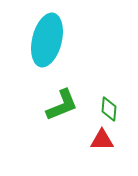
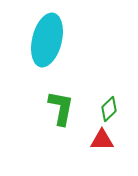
green L-shape: moved 1 px left, 3 px down; rotated 57 degrees counterclockwise
green diamond: rotated 40 degrees clockwise
